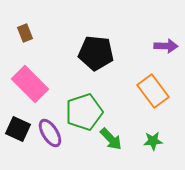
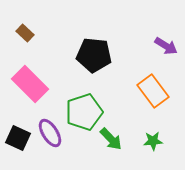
brown rectangle: rotated 24 degrees counterclockwise
purple arrow: rotated 30 degrees clockwise
black pentagon: moved 2 px left, 2 px down
black square: moved 9 px down
